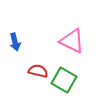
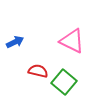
blue arrow: rotated 102 degrees counterclockwise
green square: moved 2 px down; rotated 10 degrees clockwise
